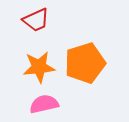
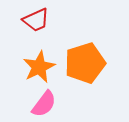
orange star: rotated 20 degrees counterclockwise
pink semicircle: rotated 140 degrees clockwise
